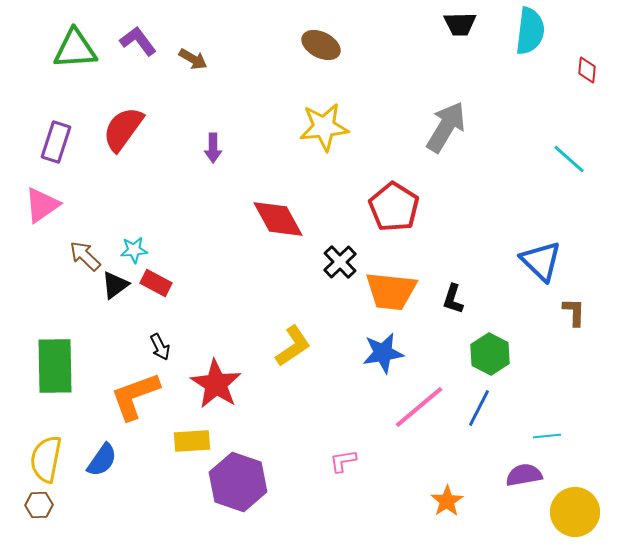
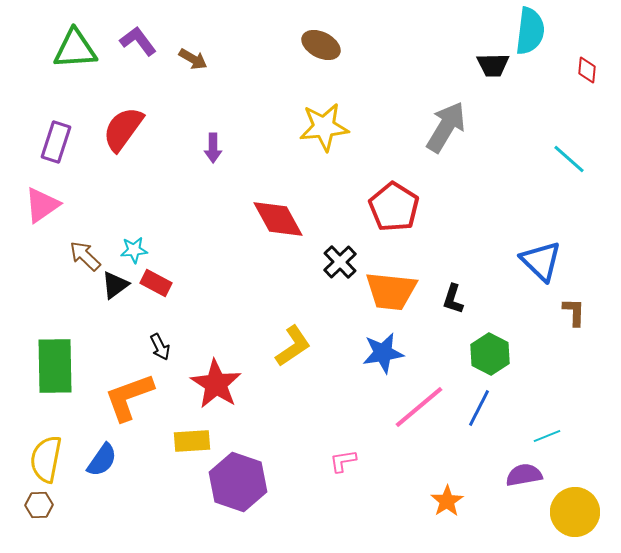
black trapezoid at (460, 24): moved 33 px right, 41 px down
orange L-shape at (135, 396): moved 6 px left, 1 px down
cyan line at (547, 436): rotated 16 degrees counterclockwise
